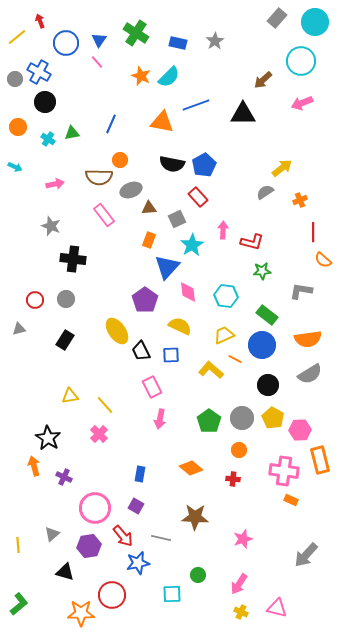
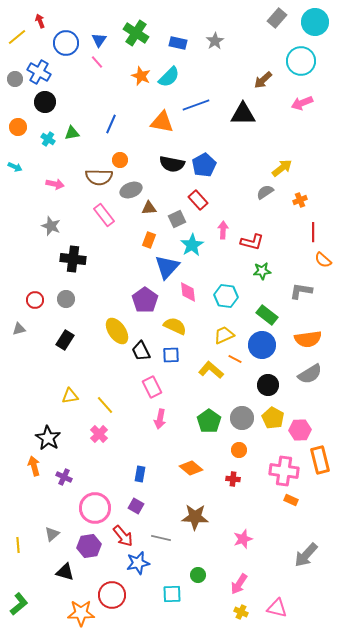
pink arrow at (55, 184): rotated 24 degrees clockwise
red rectangle at (198, 197): moved 3 px down
yellow semicircle at (180, 326): moved 5 px left
